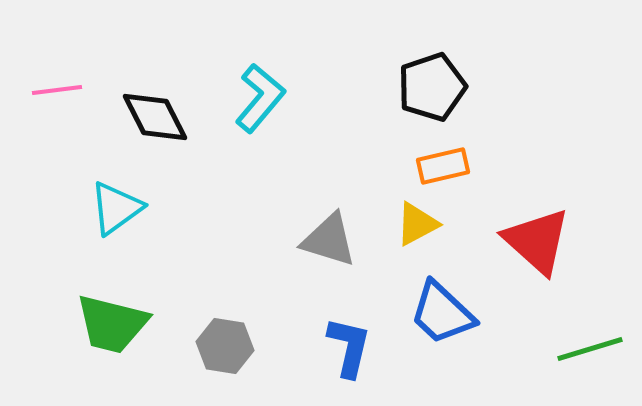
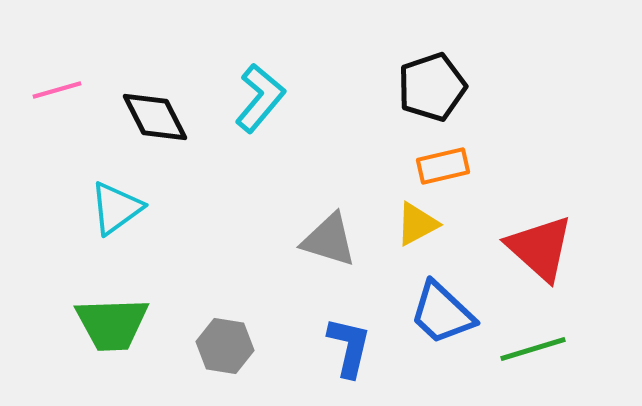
pink line: rotated 9 degrees counterclockwise
red triangle: moved 3 px right, 7 px down
green trapezoid: rotated 16 degrees counterclockwise
green line: moved 57 px left
